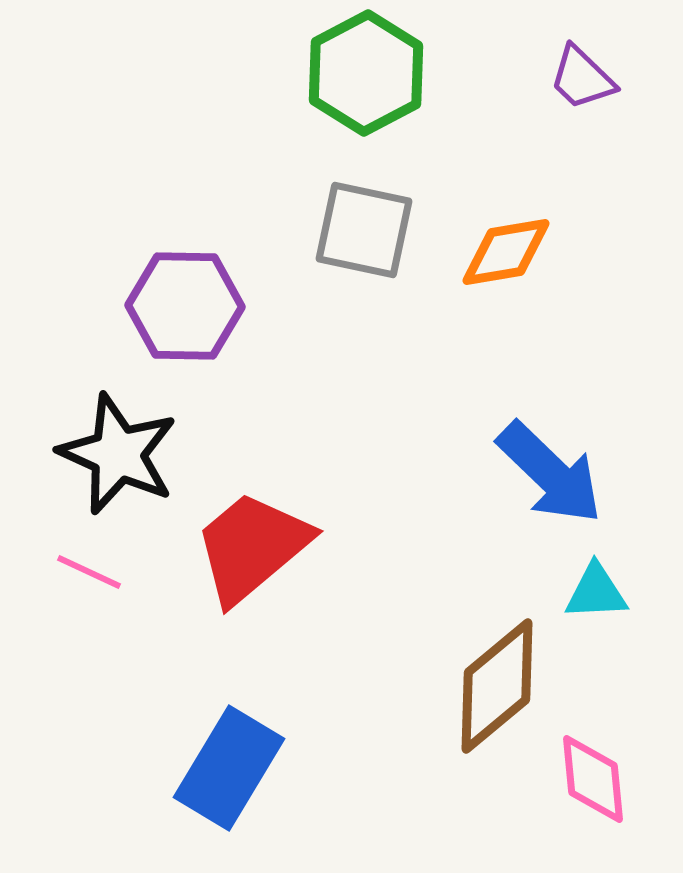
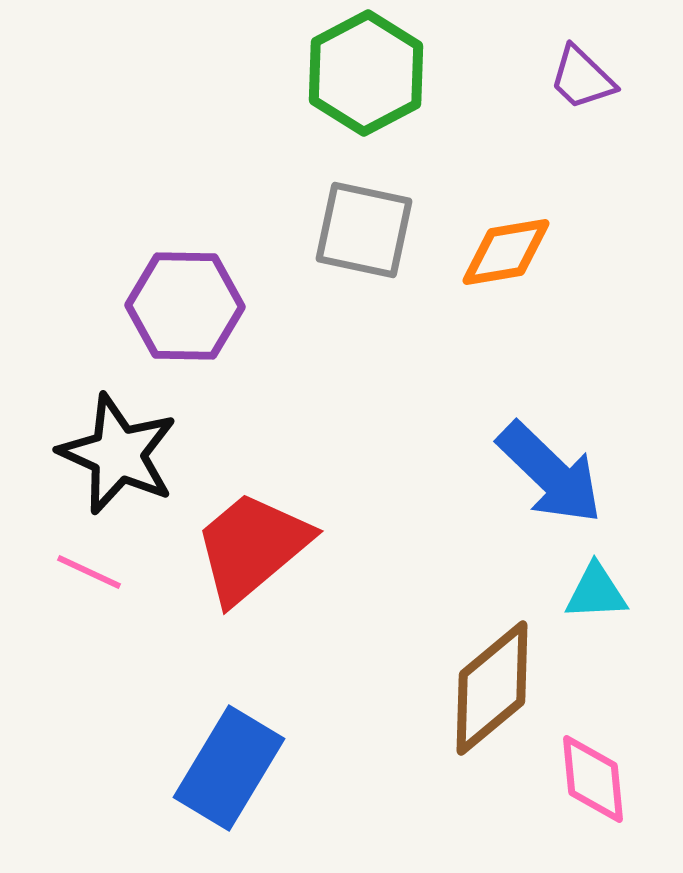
brown diamond: moved 5 px left, 2 px down
